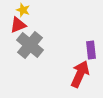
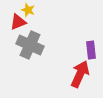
yellow star: moved 5 px right
red triangle: moved 3 px up
gray cross: rotated 16 degrees counterclockwise
